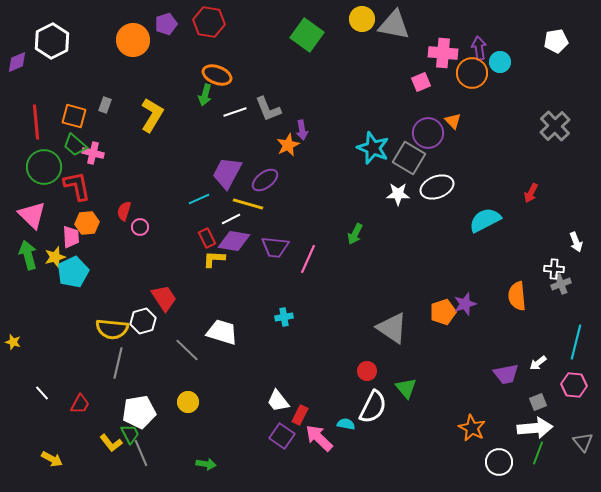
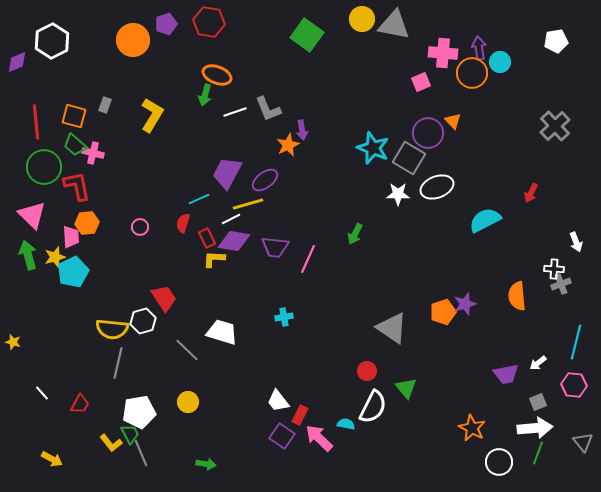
yellow line at (248, 204): rotated 32 degrees counterclockwise
red semicircle at (124, 211): moved 59 px right, 12 px down
